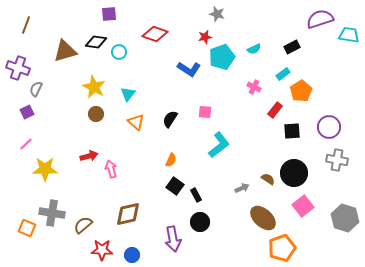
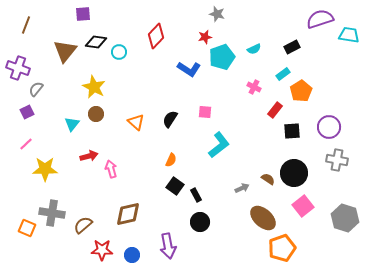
purple square at (109, 14): moved 26 px left
red diamond at (155, 34): moved 1 px right, 2 px down; rotated 65 degrees counterclockwise
brown triangle at (65, 51): rotated 35 degrees counterclockwise
gray semicircle at (36, 89): rotated 14 degrees clockwise
cyan triangle at (128, 94): moved 56 px left, 30 px down
purple arrow at (173, 239): moved 5 px left, 7 px down
